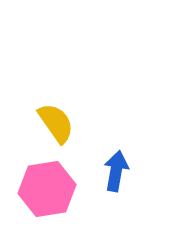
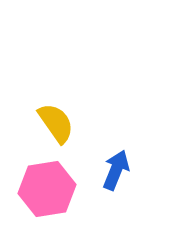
blue arrow: moved 1 px up; rotated 12 degrees clockwise
